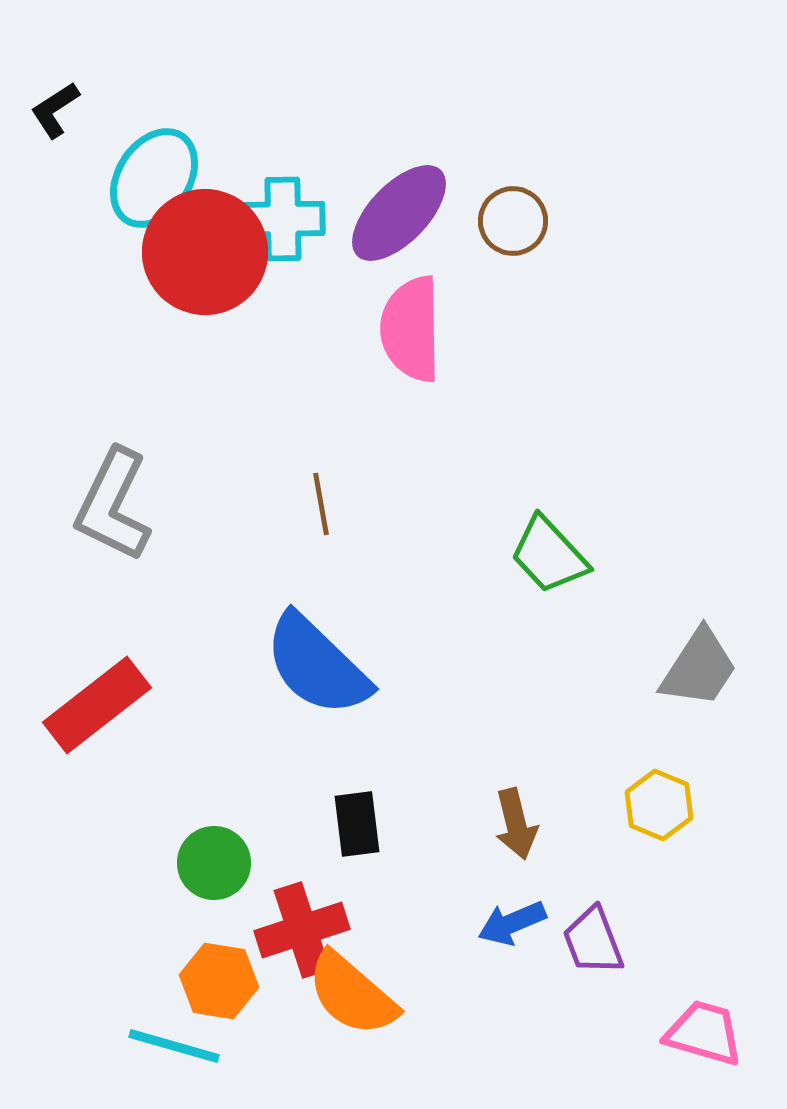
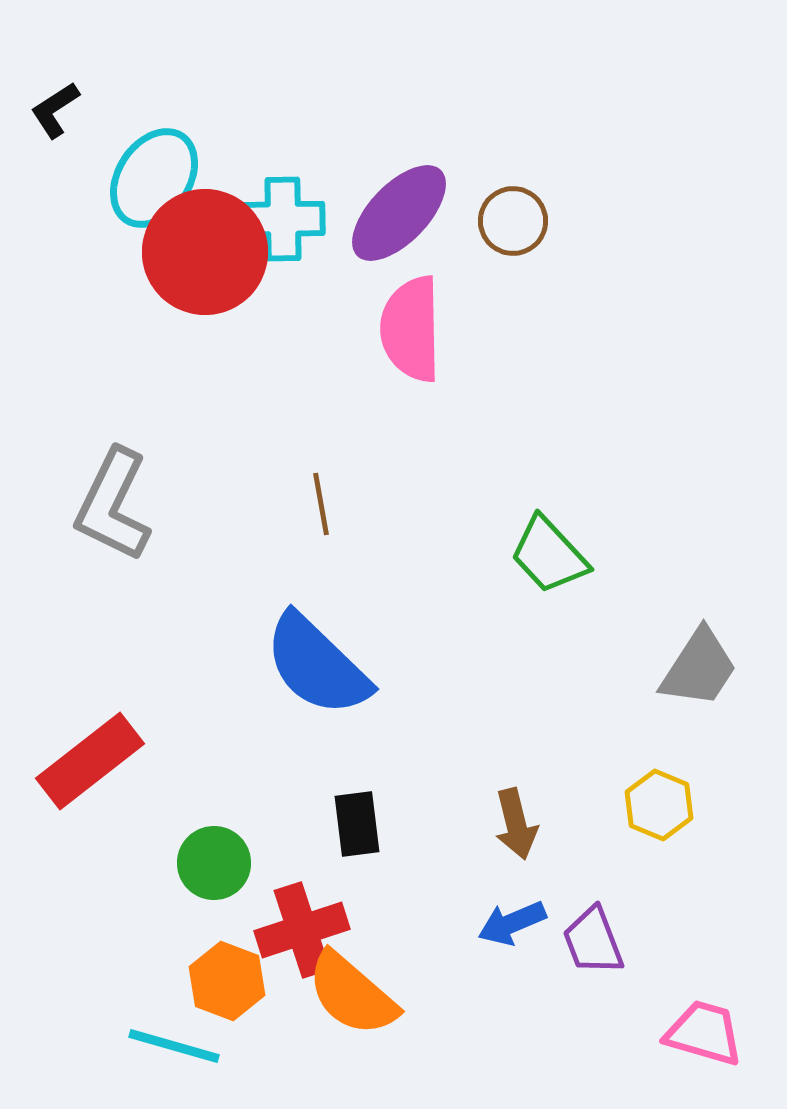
red rectangle: moved 7 px left, 56 px down
orange hexagon: moved 8 px right; rotated 12 degrees clockwise
